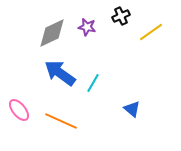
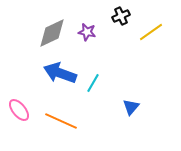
purple star: moved 5 px down
blue arrow: rotated 16 degrees counterclockwise
blue triangle: moved 1 px left, 2 px up; rotated 30 degrees clockwise
